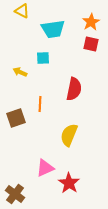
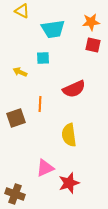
orange star: rotated 24 degrees clockwise
red square: moved 2 px right, 1 px down
red semicircle: rotated 55 degrees clockwise
yellow semicircle: rotated 30 degrees counterclockwise
red star: rotated 20 degrees clockwise
brown cross: rotated 18 degrees counterclockwise
